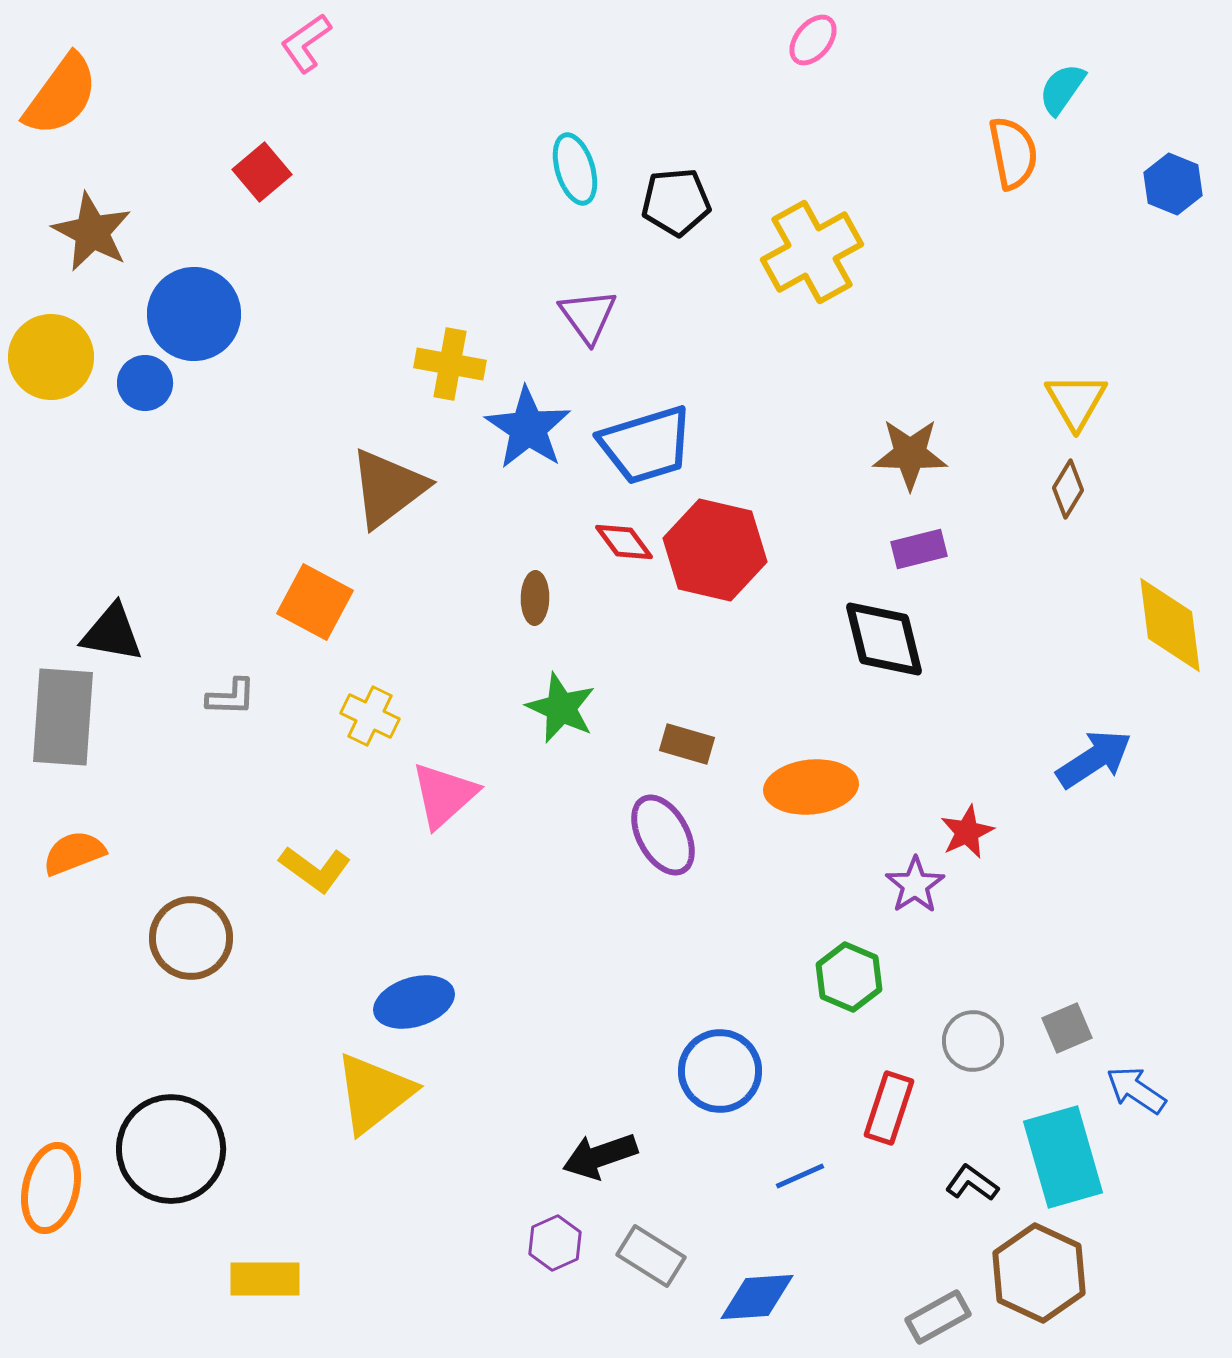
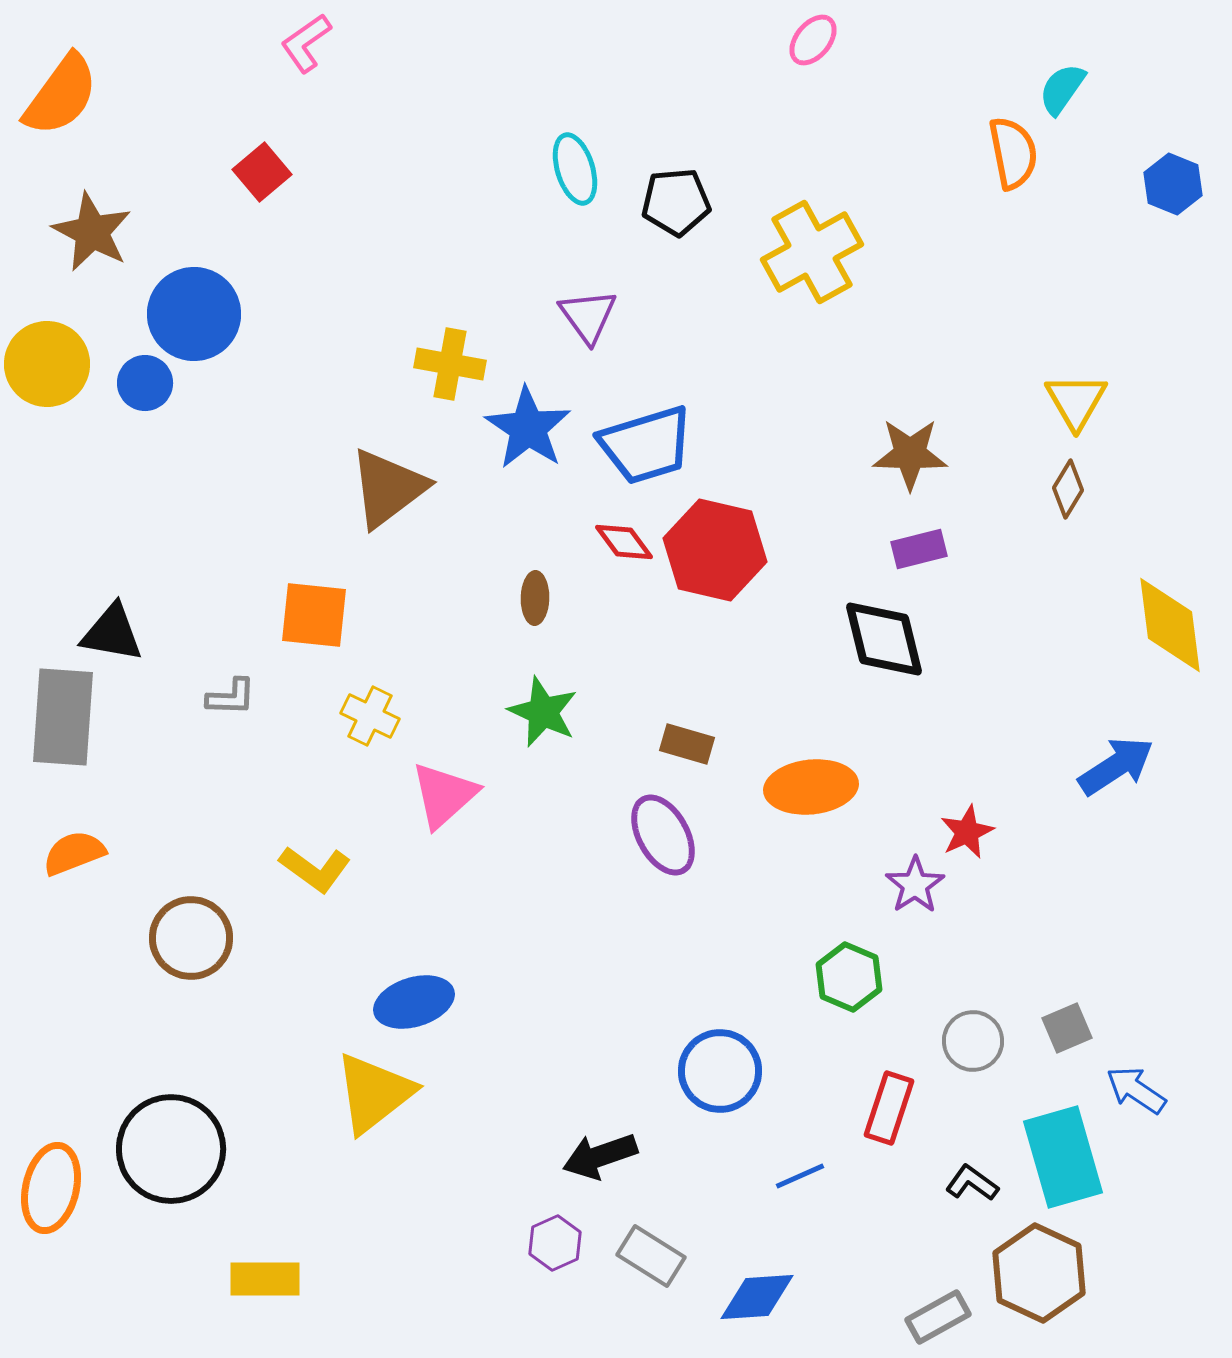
yellow circle at (51, 357): moved 4 px left, 7 px down
orange square at (315, 602): moved 1 px left, 13 px down; rotated 22 degrees counterclockwise
green star at (561, 708): moved 18 px left, 4 px down
blue arrow at (1094, 759): moved 22 px right, 7 px down
